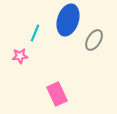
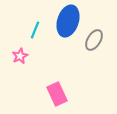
blue ellipse: moved 1 px down
cyan line: moved 3 px up
pink star: rotated 21 degrees counterclockwise
